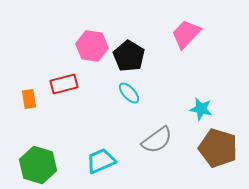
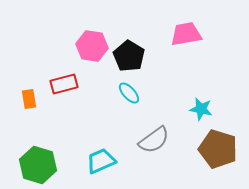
pink trapezoid: rotated 36 degrees clockwise
gray semicircle: moved 3 px left
brown pentagon: moved 1 px down
